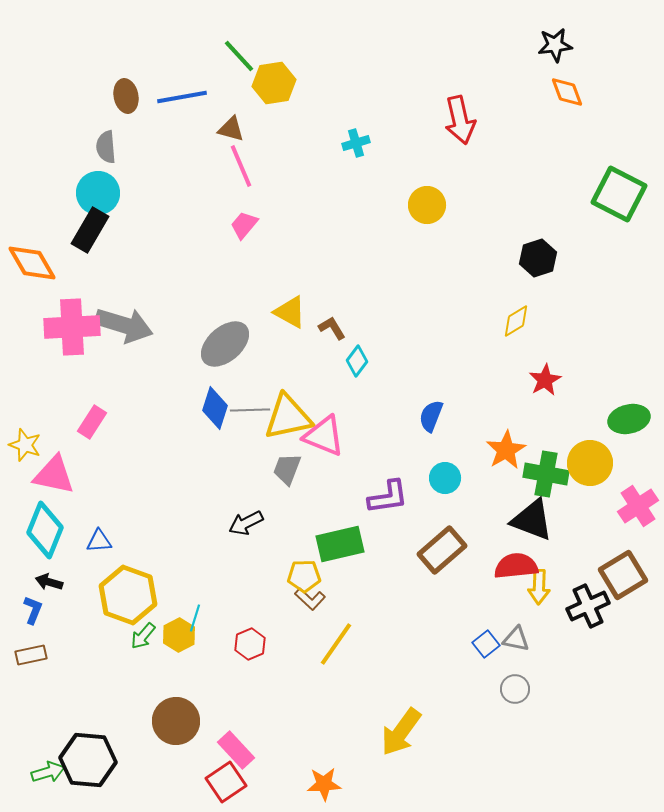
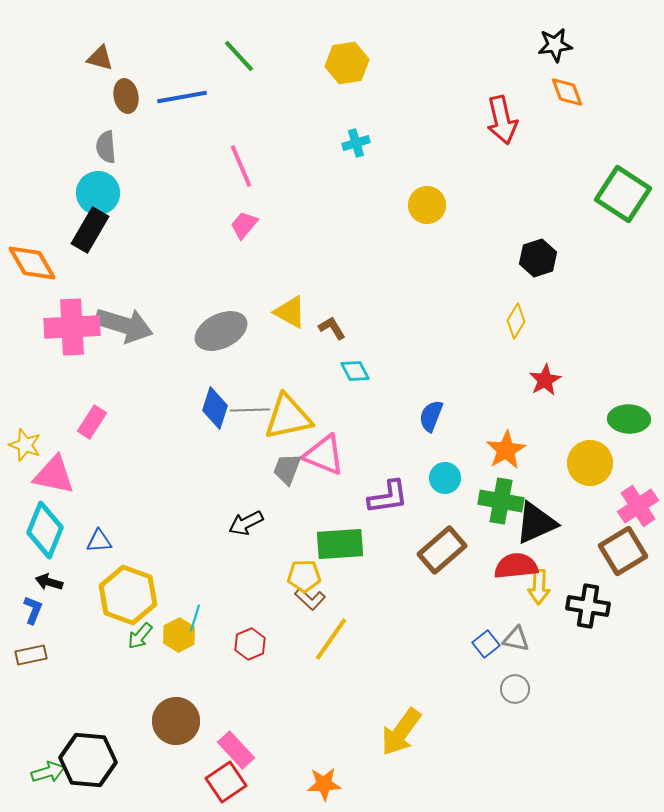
yellow hexagon at (274, 83): moved 73 px right, 20 px up
red arrow at (460, 120): moved 42 px right
brown triangle at (231, 129): moved 131 px left, 71 px up
green square at (619, 194): moved 4 px right; rotated 6 degrees clockwise
yellow diamond at (516, 321): rotated 28 degrees counterclockwise
gray ellipse at (225, 344): moved 4 px left, 13 px up; rotated 15 degrees clockwise
cyan diamond at (357, 361): moved 2 px left, 10 px down; rotated 64 degrees counterclockwise
green ellipse at (629, 419): rotated 15 degrees clockwise
pink triangle at (324, 436): moved 19 px down
green cross at (546, 474): moved 45 px left, 27 px down
black triangle at (532, 520): moved 4 px right, 3 px down; rotated 45 degrees counterclockwise
green rectangle at (340, 544): rotated 9 degrees clockwise
brown square at (623, 575): moved 24 px up
black cross at (588, 606): rotated 33 degrees clockwise
green arrow at (143, 636): moved 3 px left
yellow line at (336, 644): moved 5 px left, 5 px up
